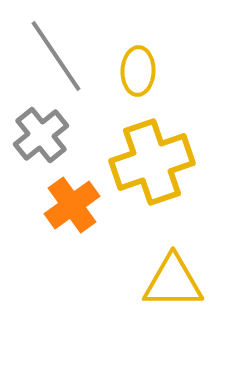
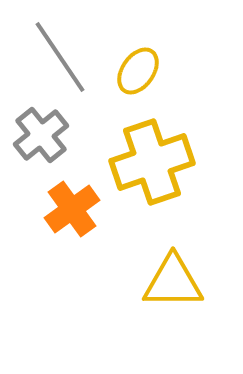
gray line: moved 4 px right, 1 px down
yellow ellipse: rotated 33 degrees clockwise
orange cross: moved 4 px down
